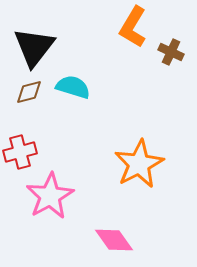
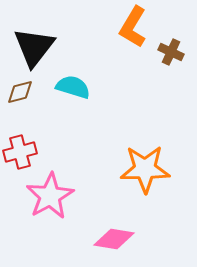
brown diamond: moved 9 px left
orange star: moved 6 px right, 5 px down; rotated 27 degrees clockwise
pink diamond: moved 1 px up; rotated 45 degrees counterclockwise
